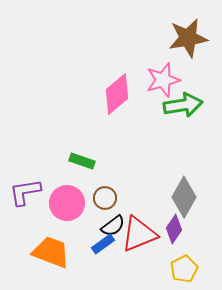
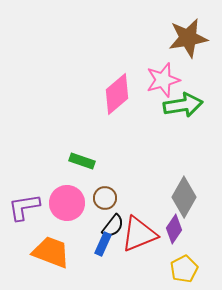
purple L-shape: moved 1 px left, 15 px down
black semicircle: rotated 15 degrees counterclockwise
blue rectangle: rotated 30 degrees counterclockwise
